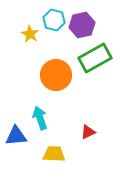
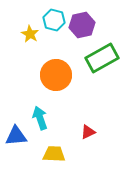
green rectangle: moved 7 px right
